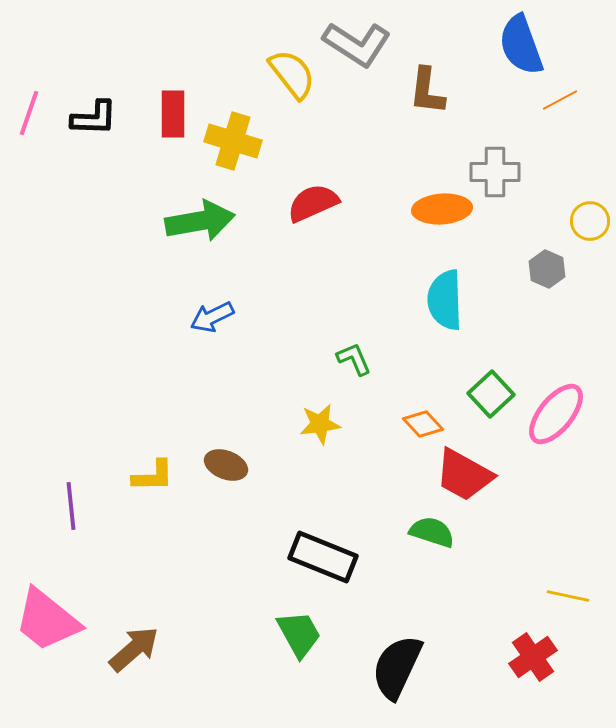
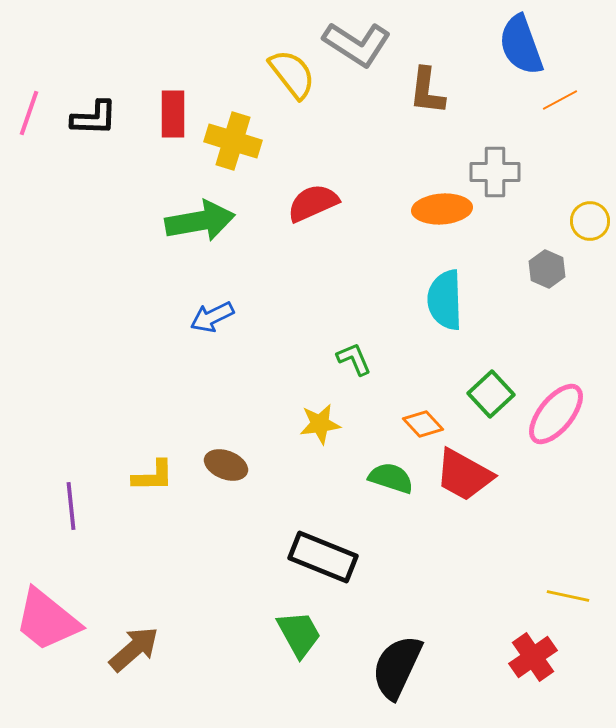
green semicircle: moved 41 px left, 54 px up
